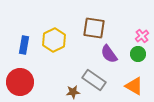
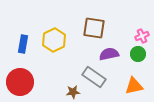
pink cross: rotated 16 degrees clockwise
blue rectangle: moved 1 px left, 1 px up
purple semicircle: rotated 114 degrees clockwise
gray rectangle: moved 3 px up
orange triangle: rotated 42 degrees counterclockwise
